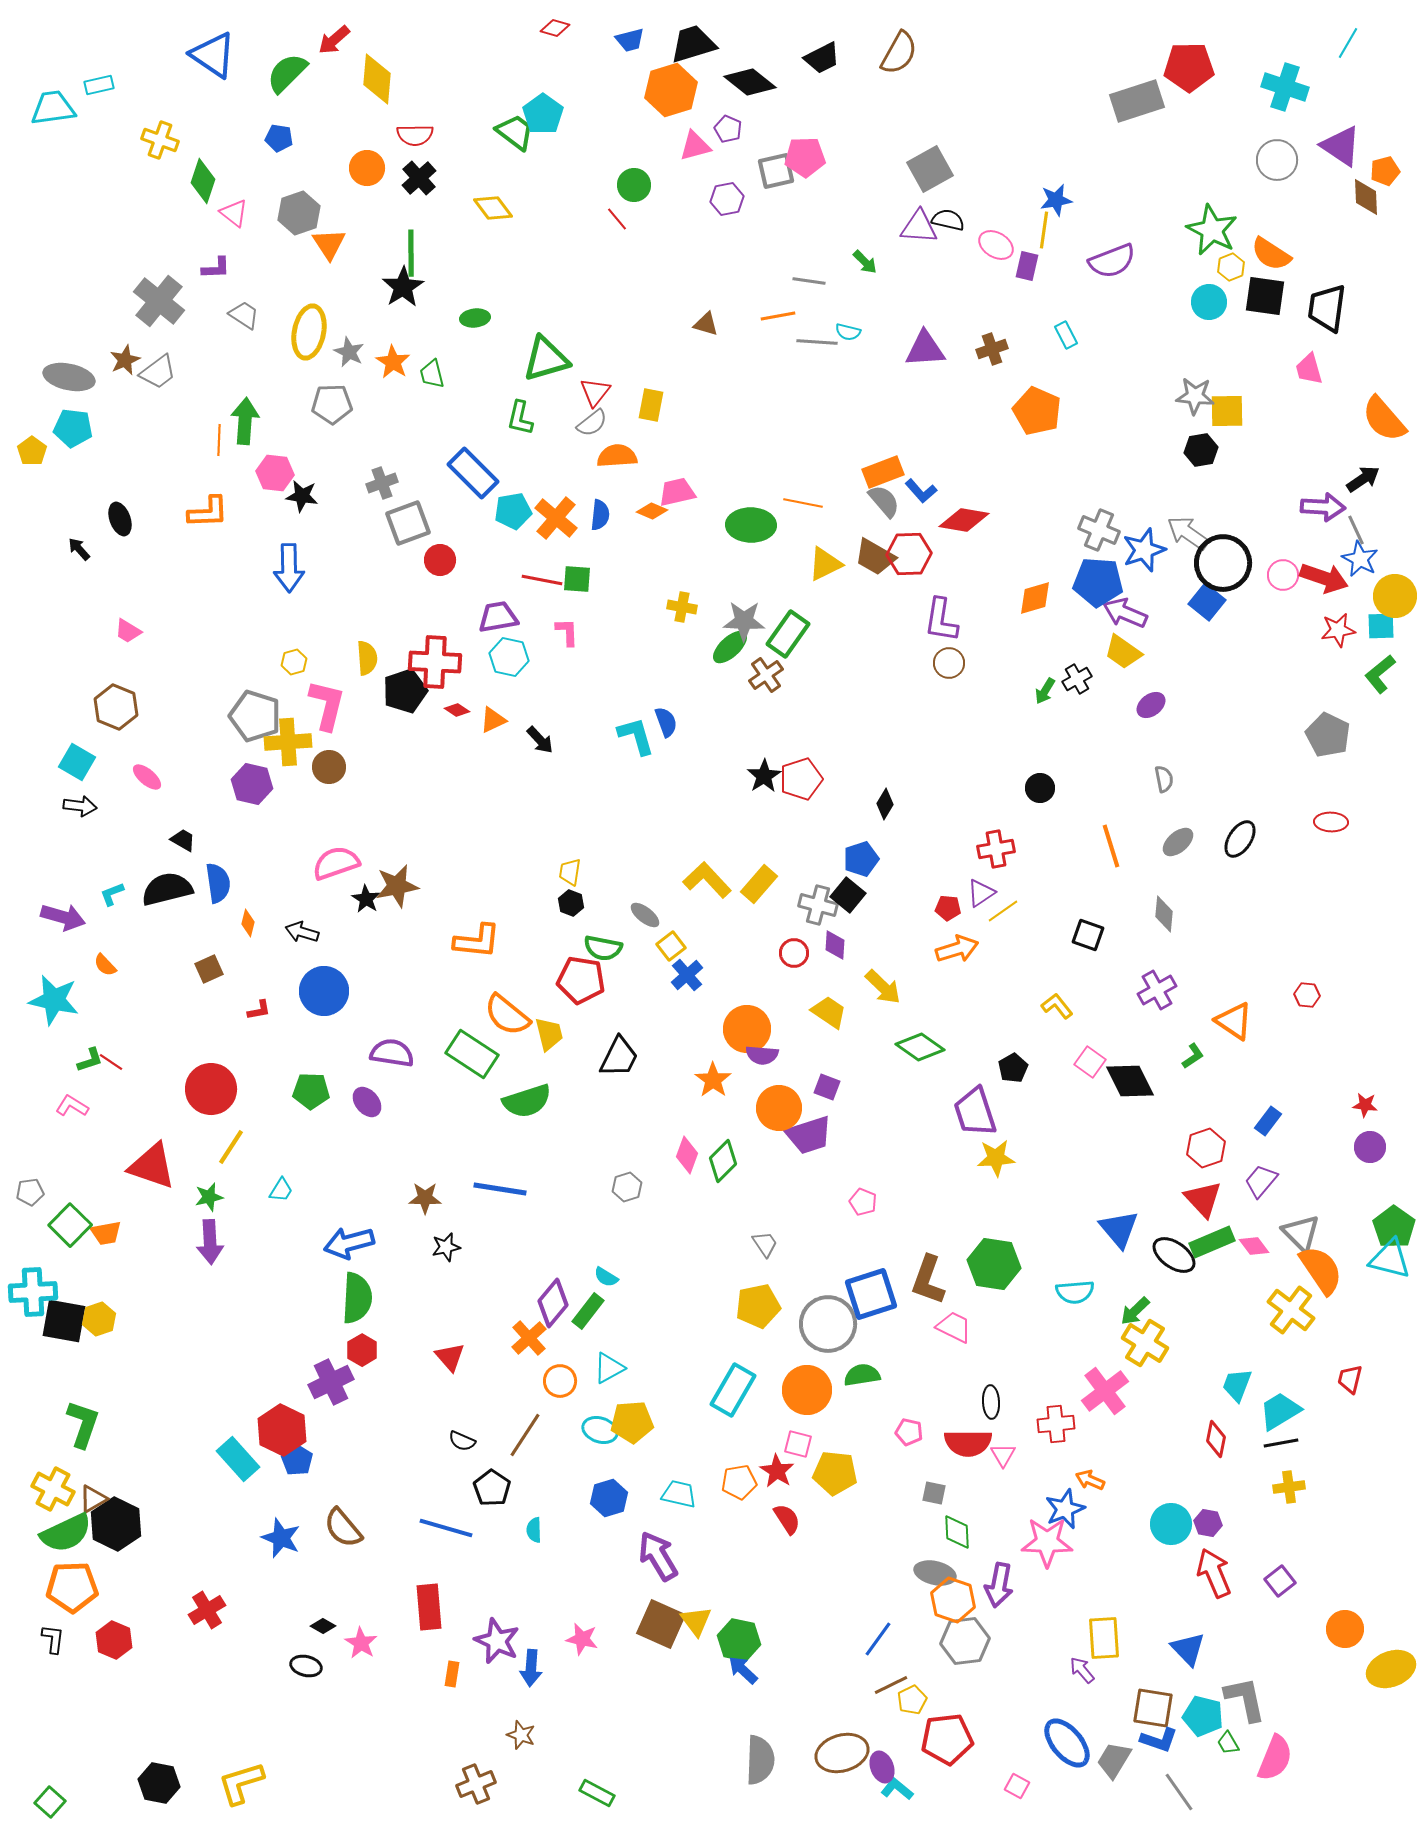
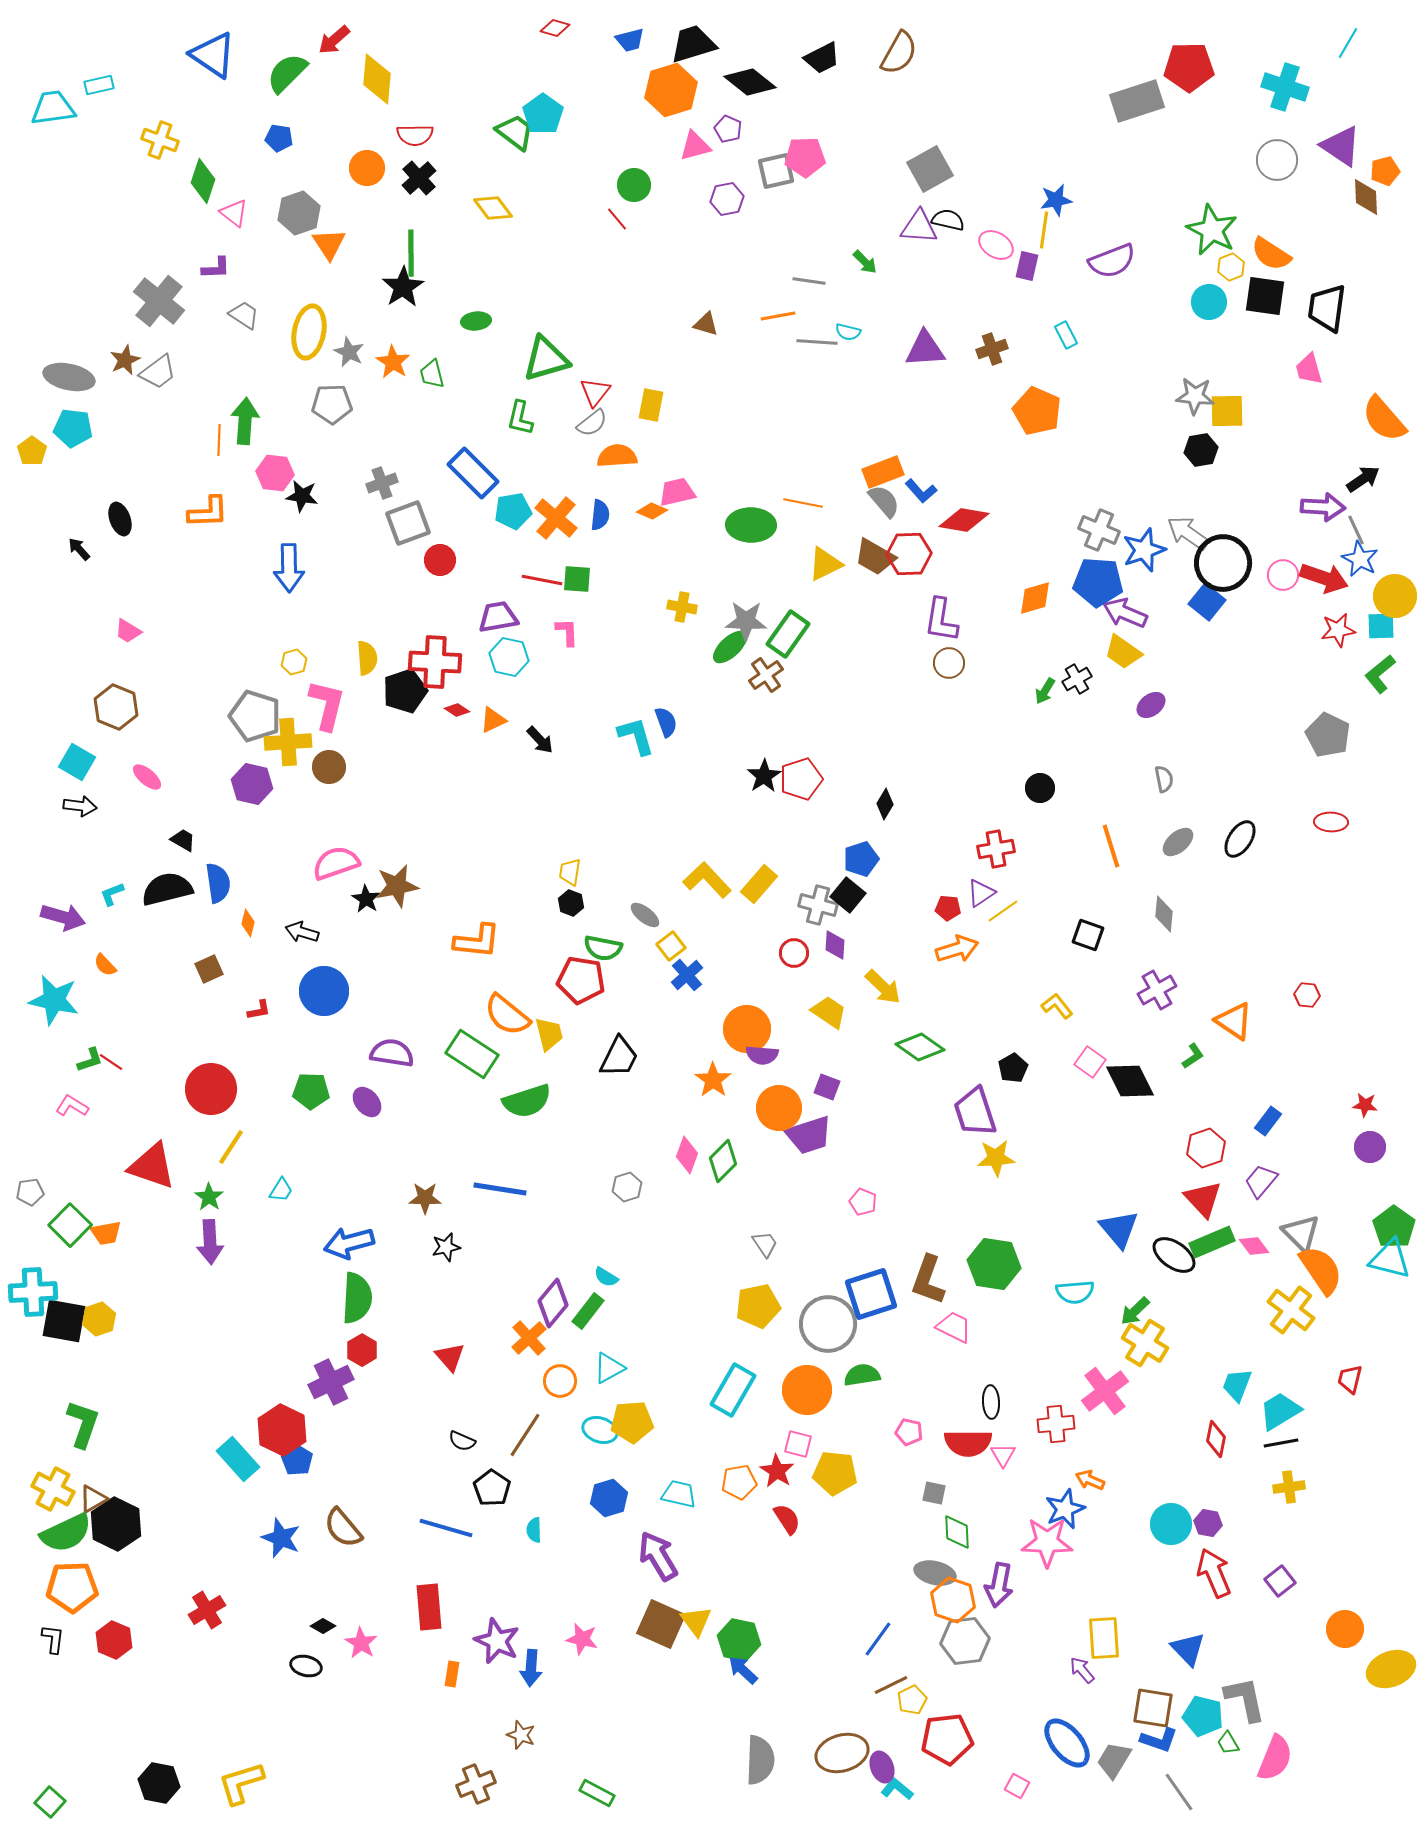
green ellipse at (475, 318): moved 1 px right, 3 px down
gray star at (744, 621): moved 2 px right
green star at (209, 1197): rotated 24 degrees counterclockwise
